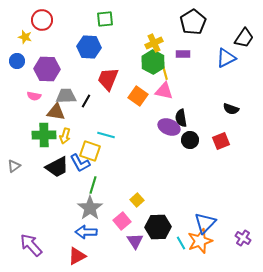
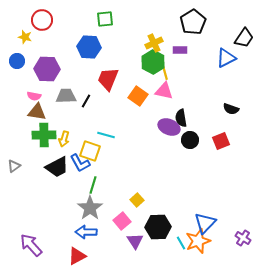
purple rectangle at (183, 54): moved 3 px left, 4 px up
brown triangle at (56, 112): moved 19 px left
yellow arrow at (65, 136): moved 1 px left, 3 px down
orange star at (200, 241): moved 2 px left
